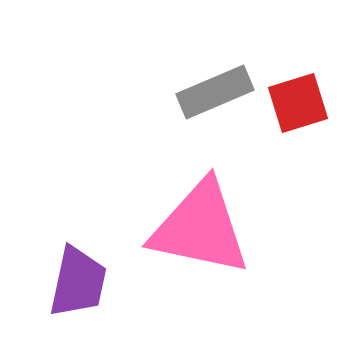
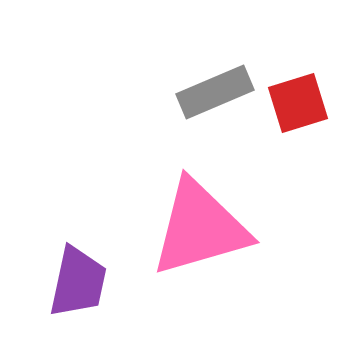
pink triangle: rotated 28 degrees counterclockwise
